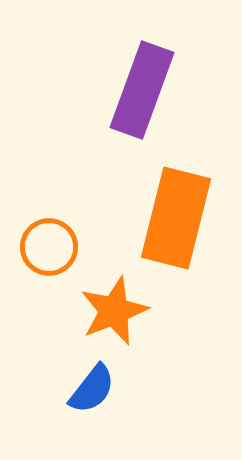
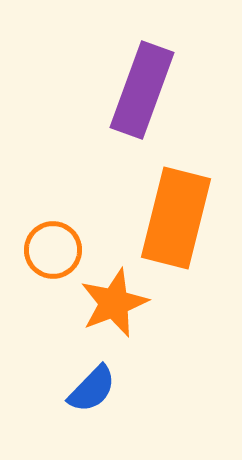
orange circle: moved 4 px right, 3 px down
orange star: moved 8 px up
blue semicircle: rotated 6 degrees clockwise
